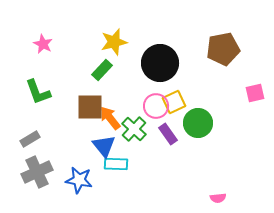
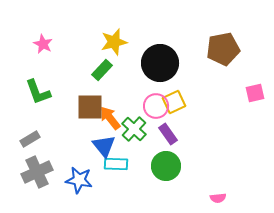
green circle: moved 32 px left, 43 px down
